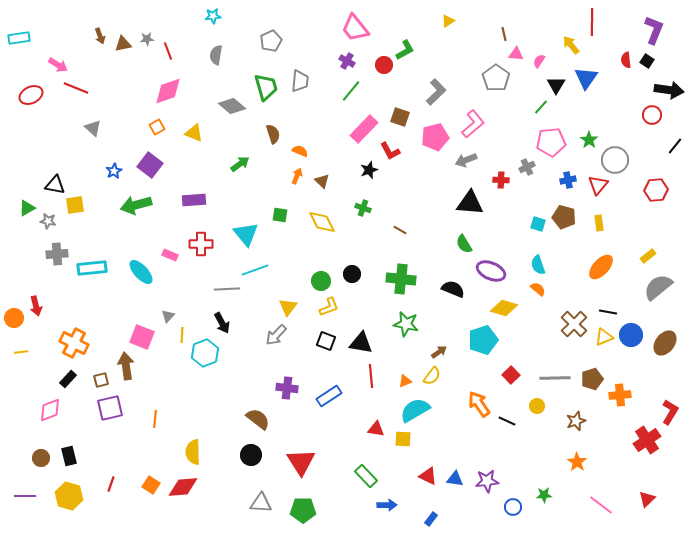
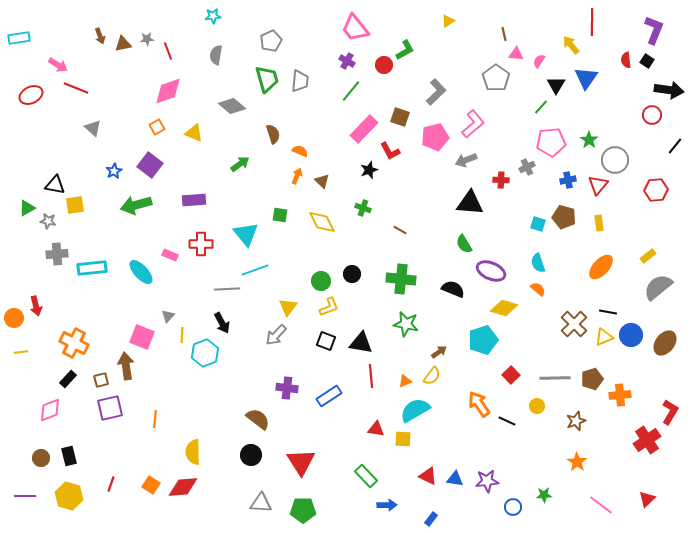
green trapezoid at (266, 87): moved 1 px right, 8 px up
cyan semicircle at (538, 265): moved 2 px up
